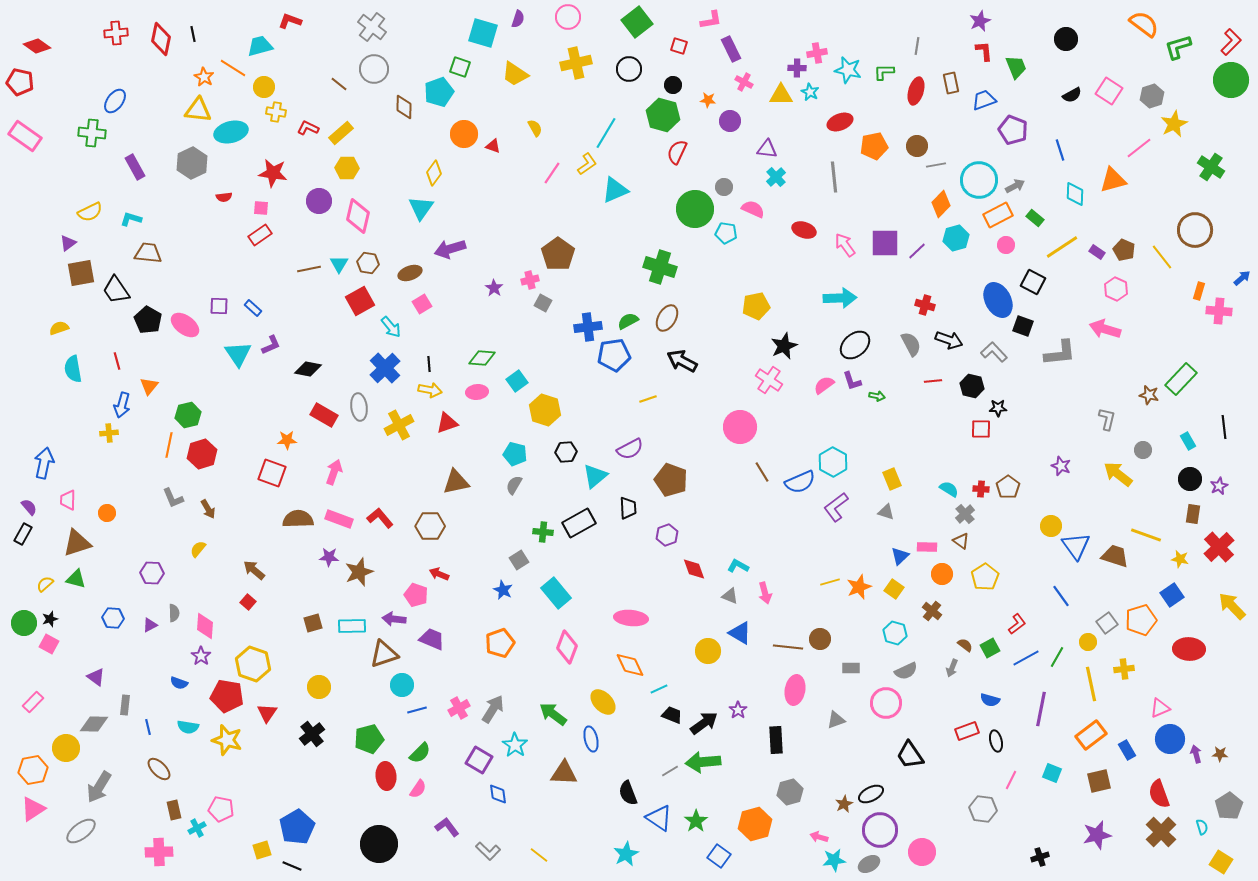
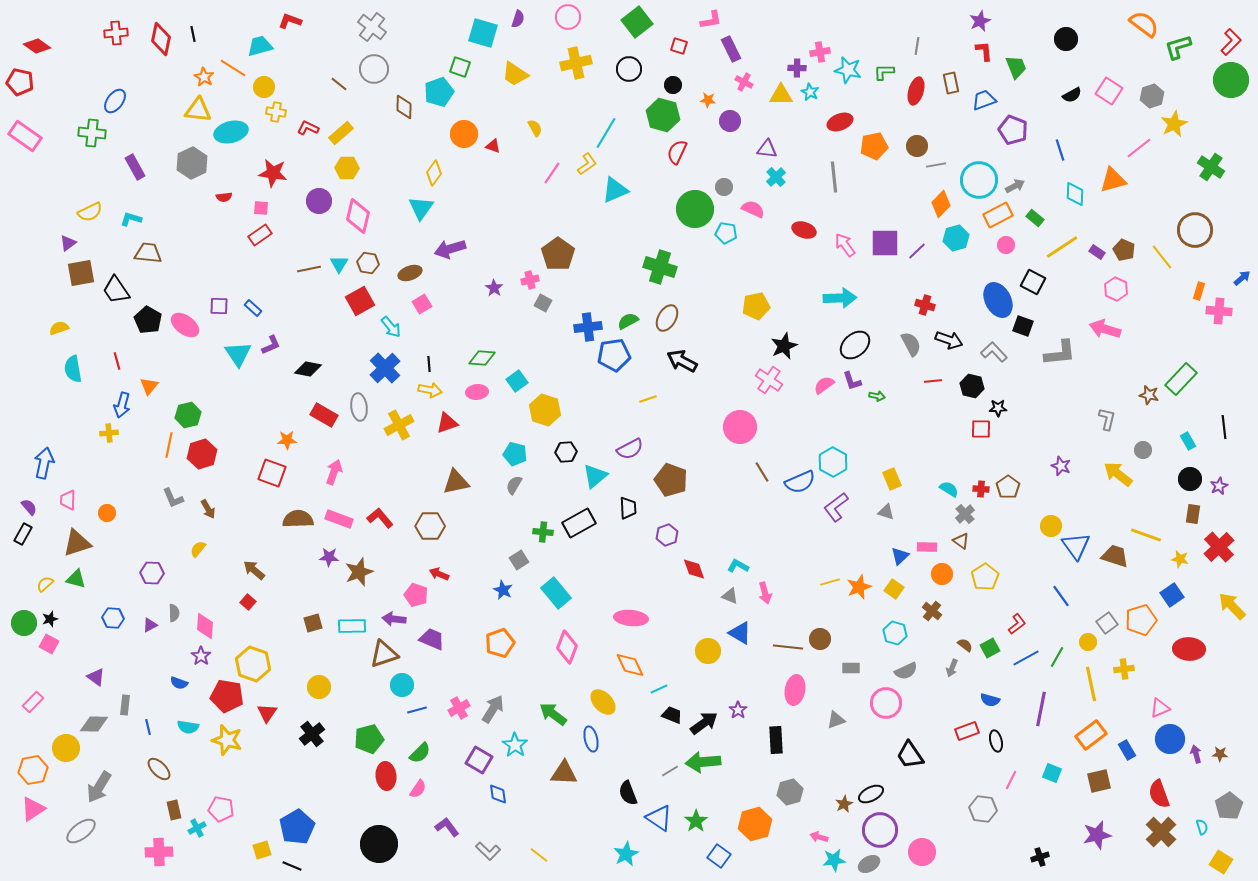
pink cross at (817, 53): moved 3 px right, 1 px up
